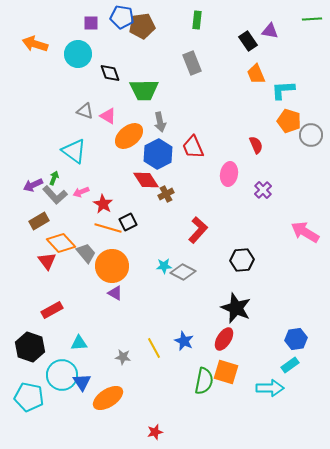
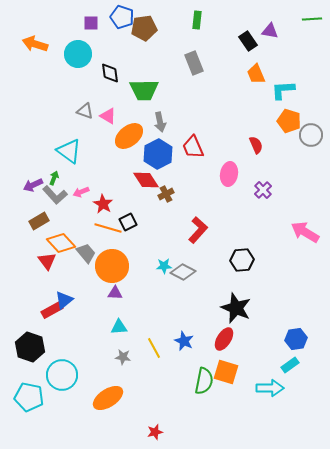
blue pentagon at (122, 17): rotated 10 degrees clockwise
brown pentagon at (142, 26): moved 2 px right, 2 px down
gray rectangle at (192, 63): moved 2 px right
black diamond at (110, 73): rotated 10 degrees clockwise
cyan triangle at (74, 151): moved 5 px left
purple triangle at (115, 293): rotated 28 degrees counterclockwise
cyan triangle at (79, 343): moved 40 px right, 16 px up
blue triangle at (82, 382): moved 18 px left, 82 px up; rotated 24 degrees clockwise
